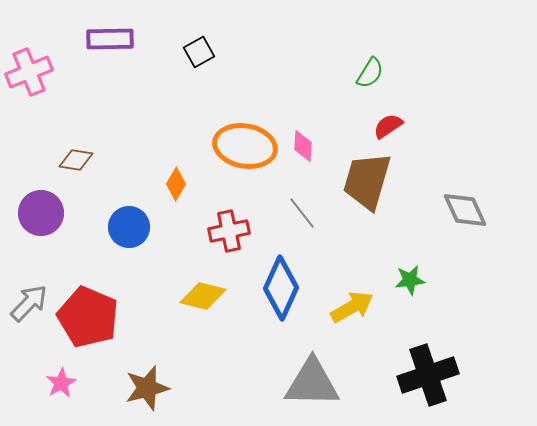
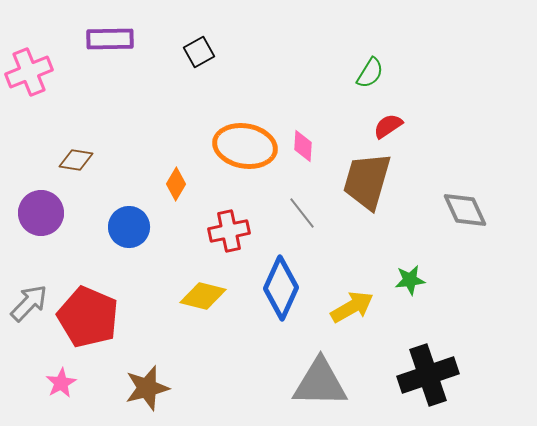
gray triangle: moved 8 px right
